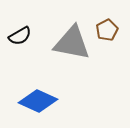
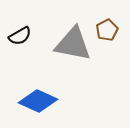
gray triangle: moved 1 px right, 1 px down
